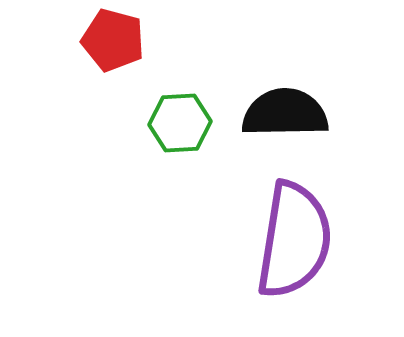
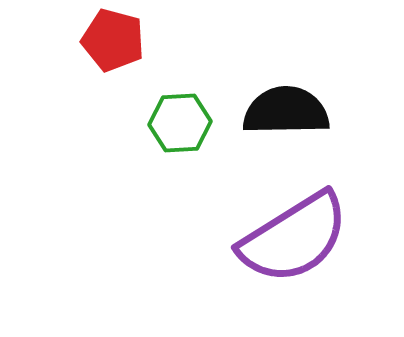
black semicircle: moved 1 px right, 2 px up
purple semicircle: moved 2 px up; rotated 49 degrees clockwise
